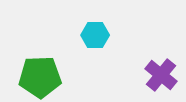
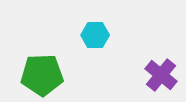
green pentagon: moved 2 px right, 2 px up
